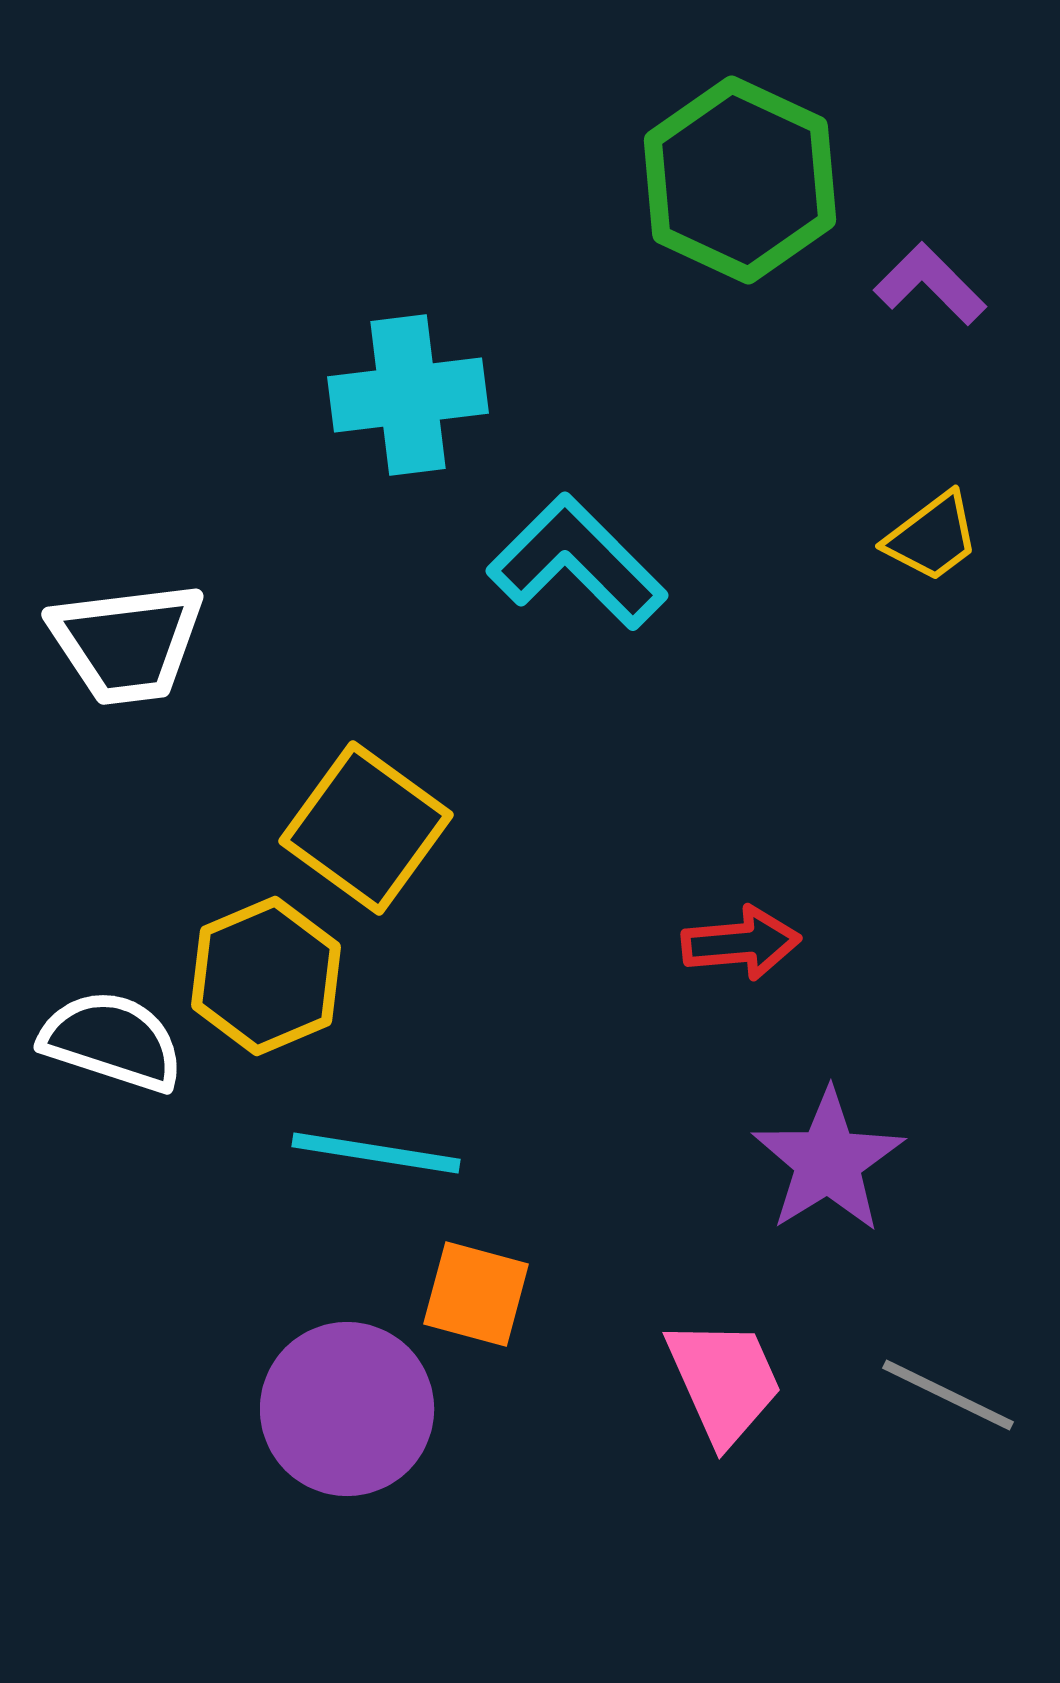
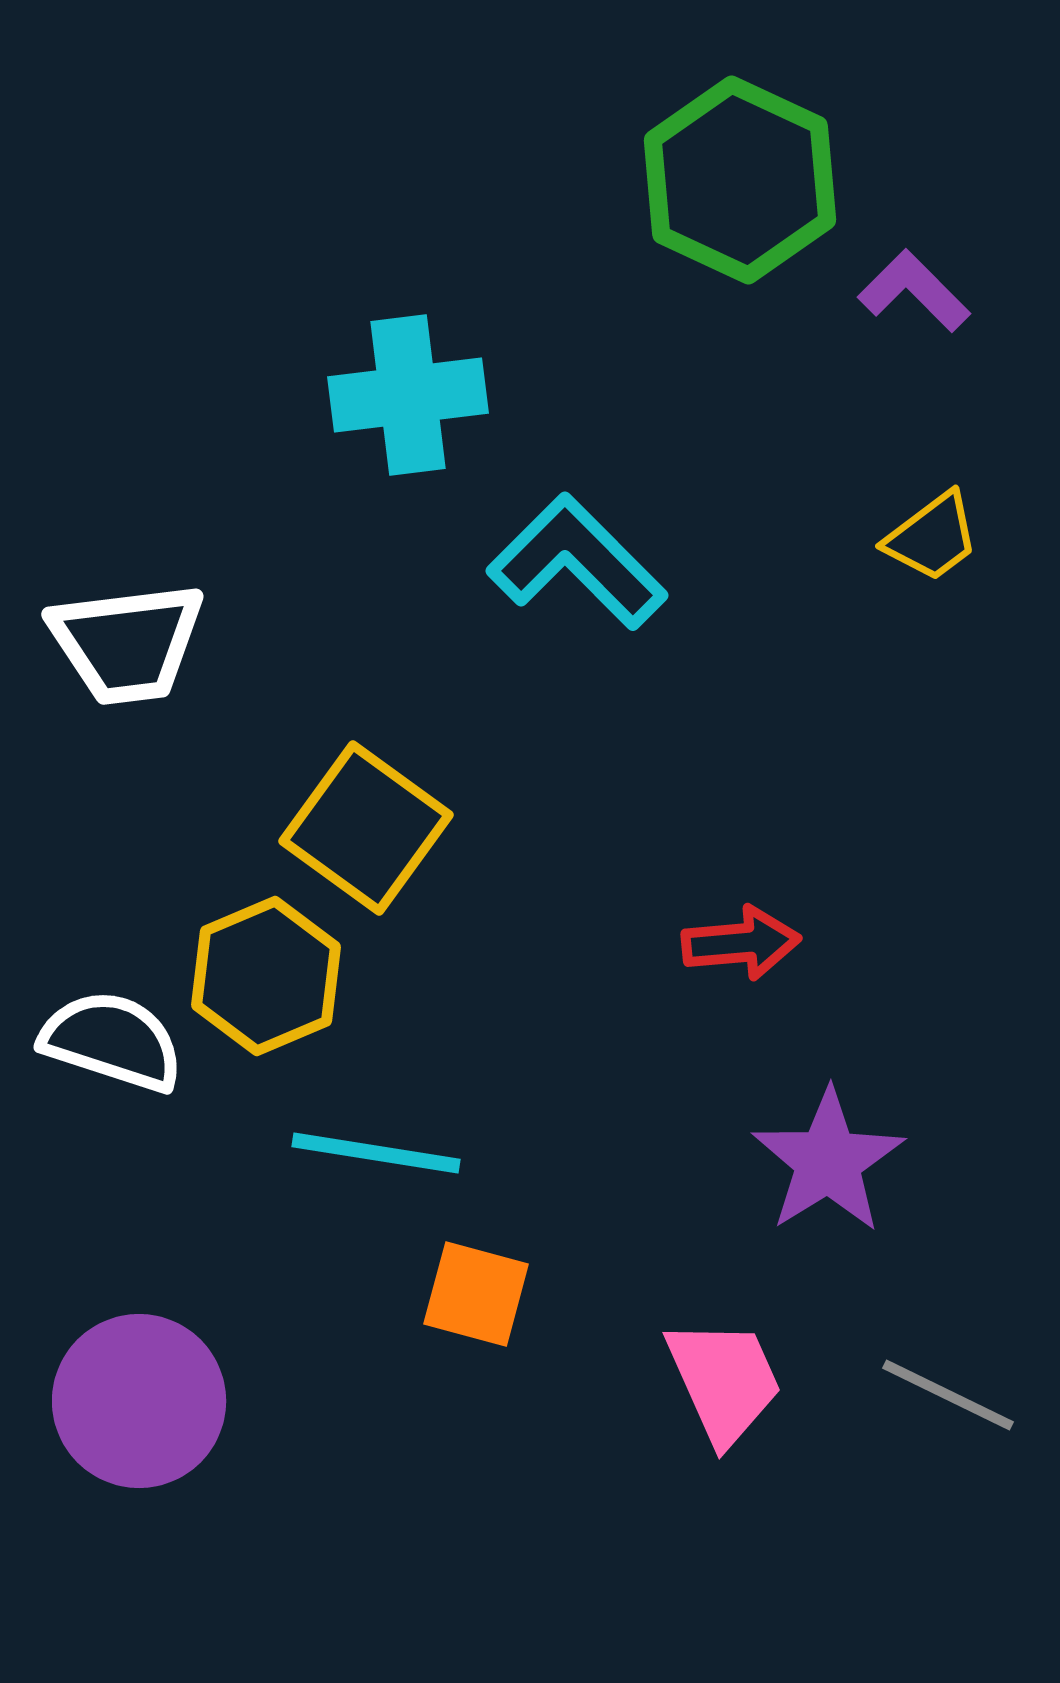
purple L-shape: moved 16 px left, 7 px down
purple circle: moved 208 px left, 8 px up
